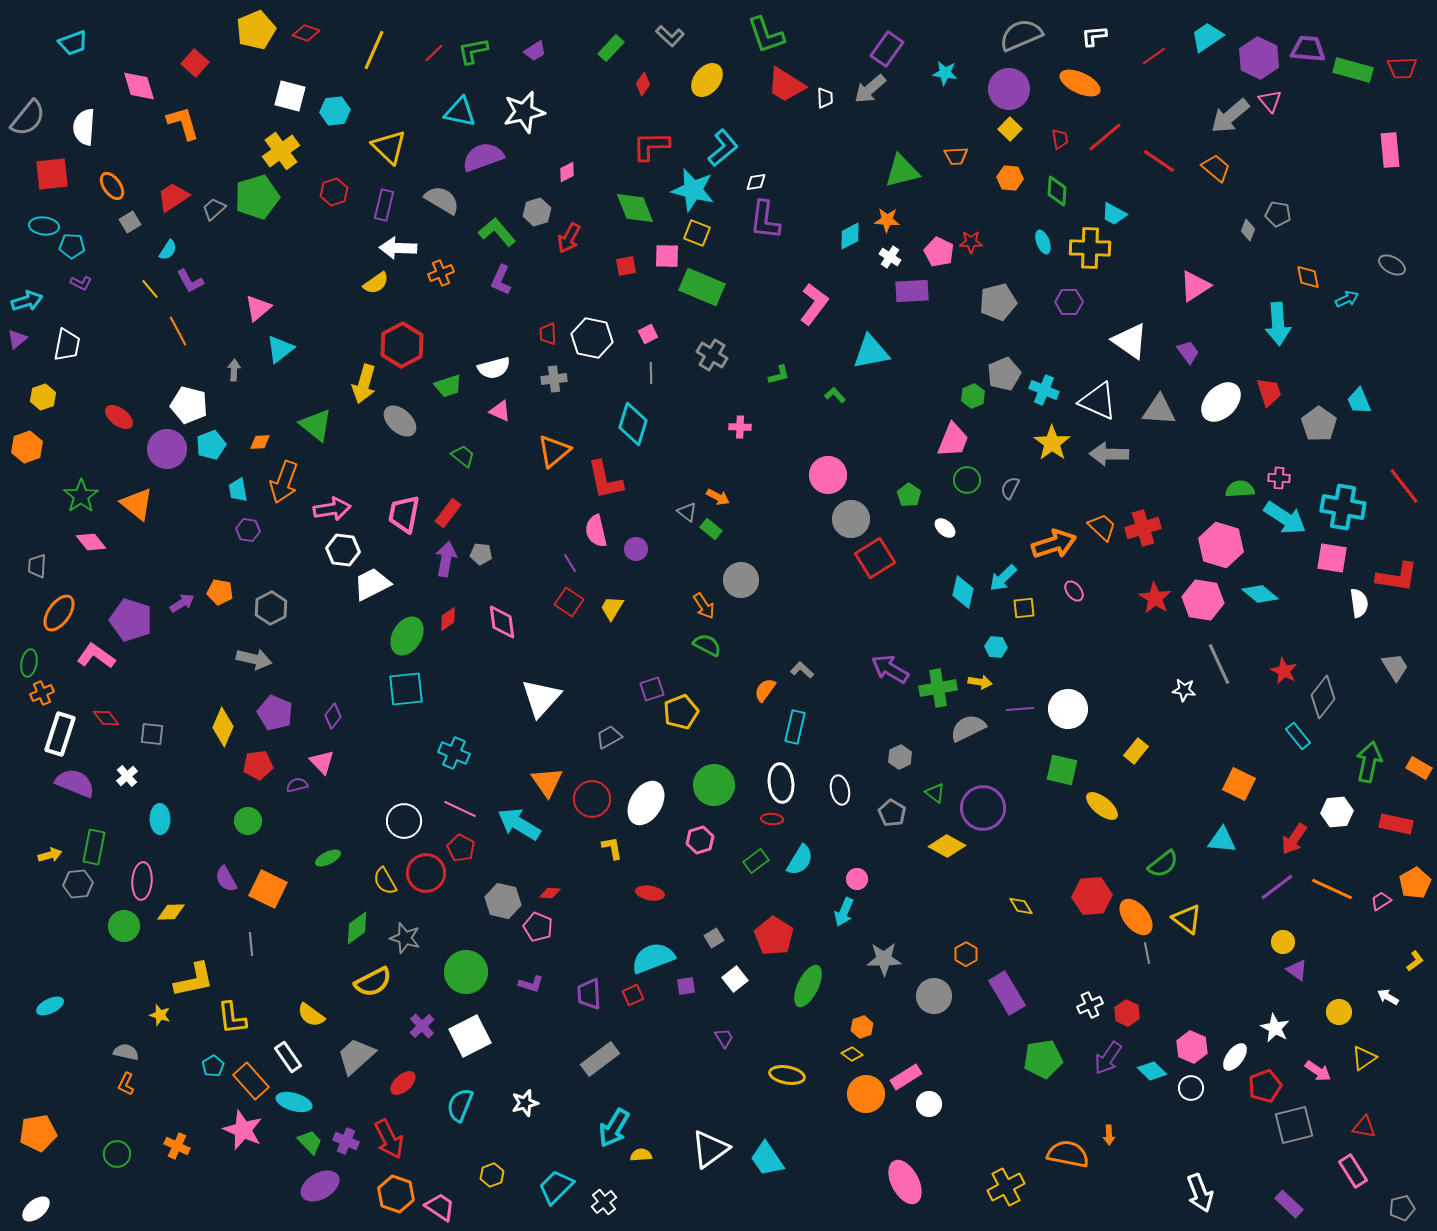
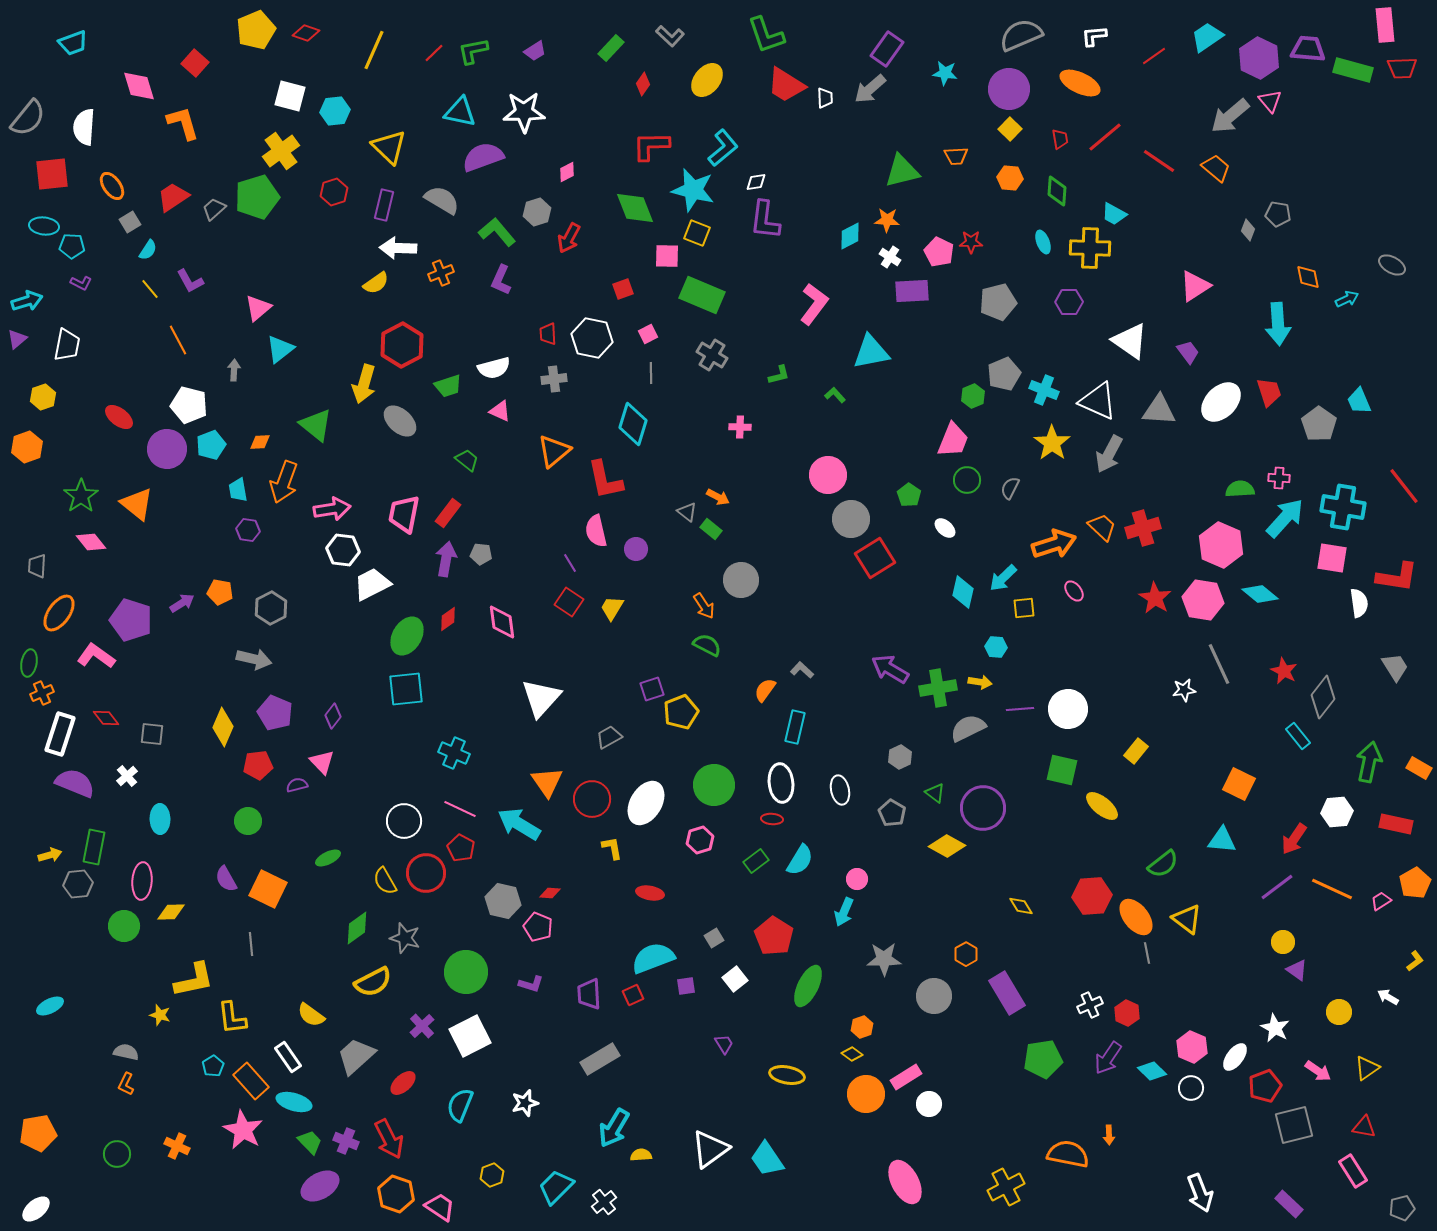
white star at (524, 112): rotated 12 degrees clockwise
pink rectangle at (1390, 150): moved 5 px left, 125 px up
cyan semicircle at (168, 250): moved 20 px left
red square at (626, 266): moved 3 px left, 23 px down; rotated 10 degrees counterclockwise
green rectangle at (702, 287): moved 8 px down
orange line at (178, 331): moved 9 px down
gray arrow at (1109, 454): rotated 63 degrees counterclockwise
green trapezoid at (463, 456): moved 4 px right, 4 px down
cyan arrow at (1285, 518): rotated 81 degrees counterclockwise
pink hexagon at (1221, 545): rotated 6 degrees clockwise
white star at (1184, 690): rotated 15 degrees counterclockwise
purple trapezoid at (724, 1038): moved 6 px down
yellow triangle at (1364, 1058): moved 3 px right, 10 px down
gray rectangle at (600, 1059): rotated 6 degrees clockwise
pink star at (243, 1130): rotated 6 degrees clockwise
